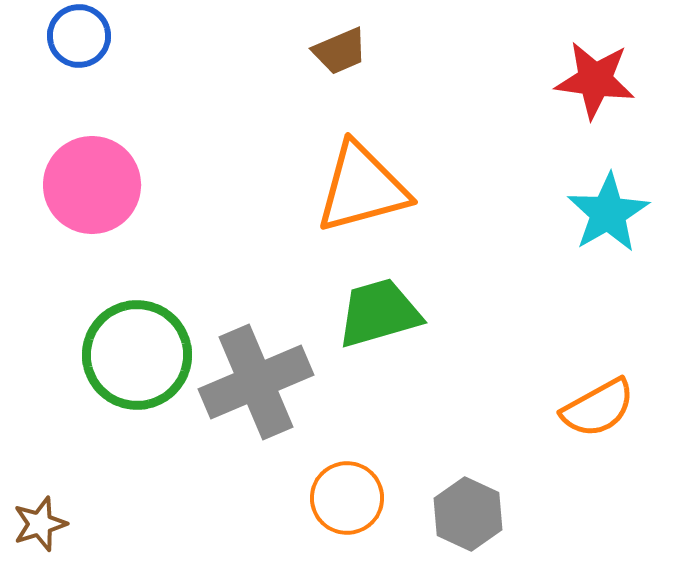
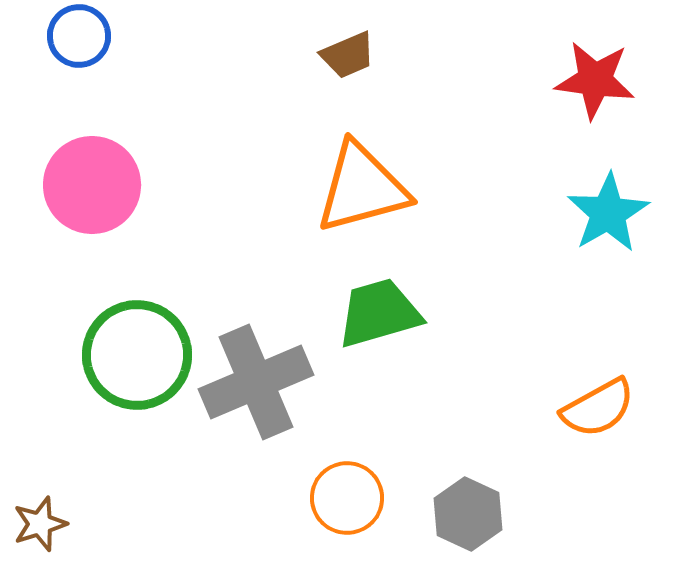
brown trapezoid: moved 8 px right, 4 px down
